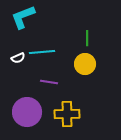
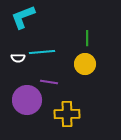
white semicircle: rotated 24 degrees clockwise
purple circle: moved 12 px up
